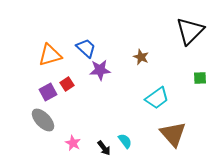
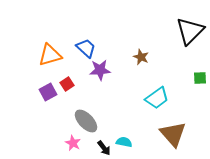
gray ellipse: moved 43 px right, 1 px down
cyan semicircle: moved 1 px left, 1 px down; rotated 42 degrees counterclockwise
